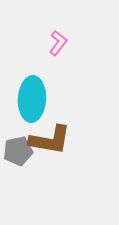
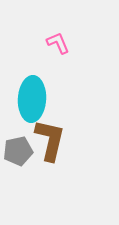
pink L-shape: rotated 60 degrees counterclockwise
brown L-shape: rotated 87 degrees counterclockwise
